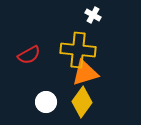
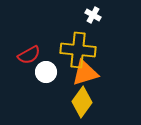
white circle: moved 30 px up
